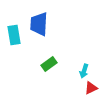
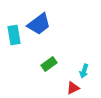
blue trapezoid: rotated 130 degrees counterclockwise
red triangle: moved 18 px left
